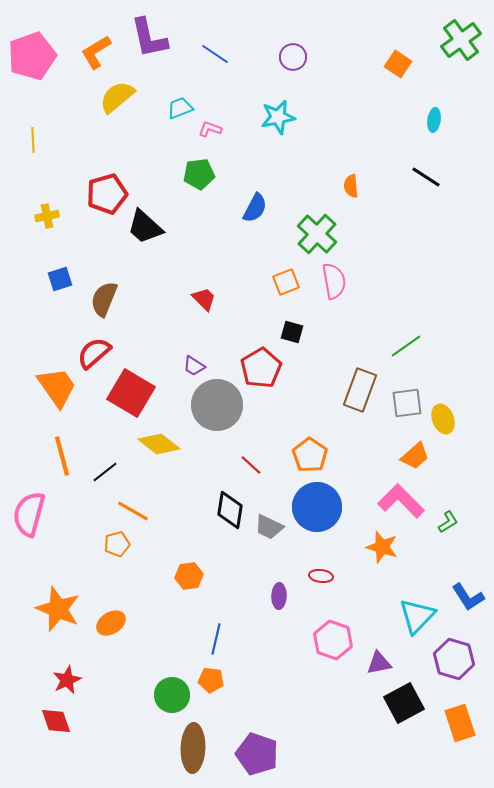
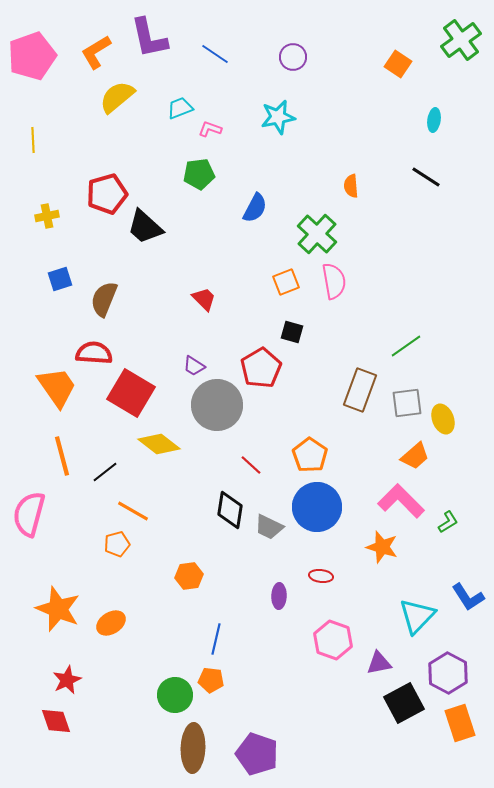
red semicircle at (94, 353): rotated 45 degrees clockwise
purple hexagon at (454, 659): moved 6 px left, 14 px down; rotated 12 degrees clockwise
green circle at (172, 695): moved 3 px right
